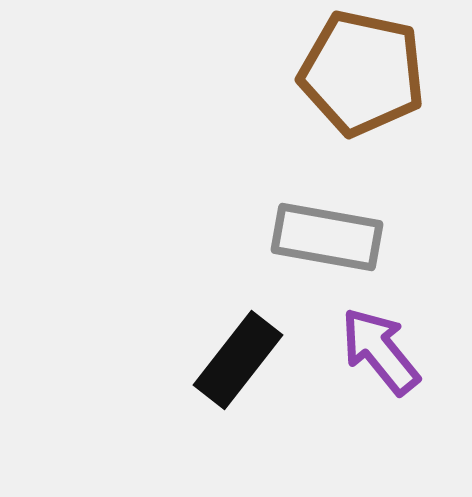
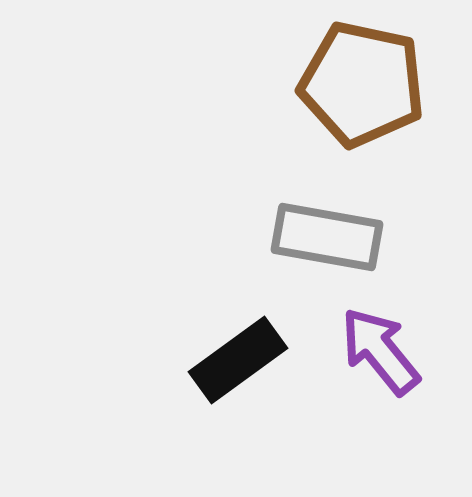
brown pentagon: moved 11 px down
black rectangle: rotated 16 degrees clockwise
